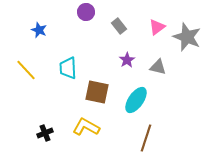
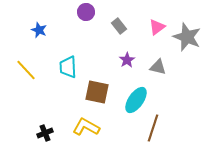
cyan trapezoid: moved 1 px up
brown line: moved 7 px right, 10 px up
